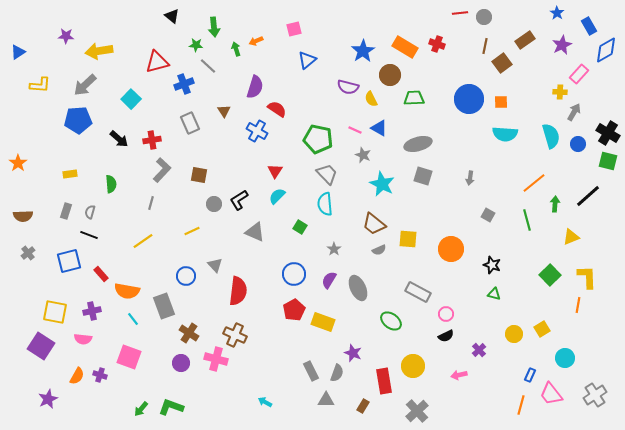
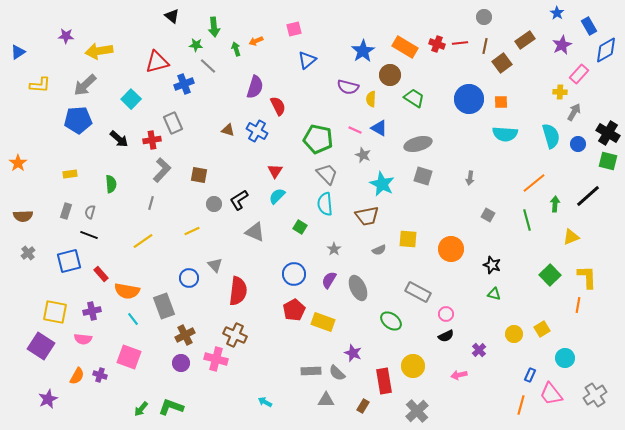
red line at (460, 13): moved 30 px down
green trapezoid at (414, 98): rotated 35 degrees clockwise
yellow semicircle at (371, 99): rotated 28 degrees clockwise
red semicircle at (277, 109): moved 1 px right, 3 px up; rotated 30 degrees clockwise
brown triangle at (224, 111): moved 4 px right, 19 px down; rotated 40 degrees counterclockwise
gray rectangle at (190, 123): moved 17 px left
brown trapezoid at (374, 224): moved 7 px left, 8 px up; rotated 50 degrees counterclockwise
blue circle at (186, 276): moved 3 px right, 2 px down
brown cross at (189, 333): moved 4 px left, 2 px down; rotated 30 degrees clockwise
gray rectangle at (311, 371): rotated 66 degrees counterclockwise
gray semicircle at (337, 373): rotated 114 degrees clockwise
